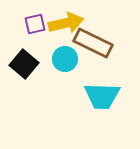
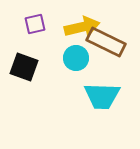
yellow arrow: moved 16 px right, 4 px down
brown rectangle: moved 13 px right, 1 px up
cyan circle: moved 11 px right, 1 px up
black square: moved 3 px down; rotated 20 degrees counterclockwise
